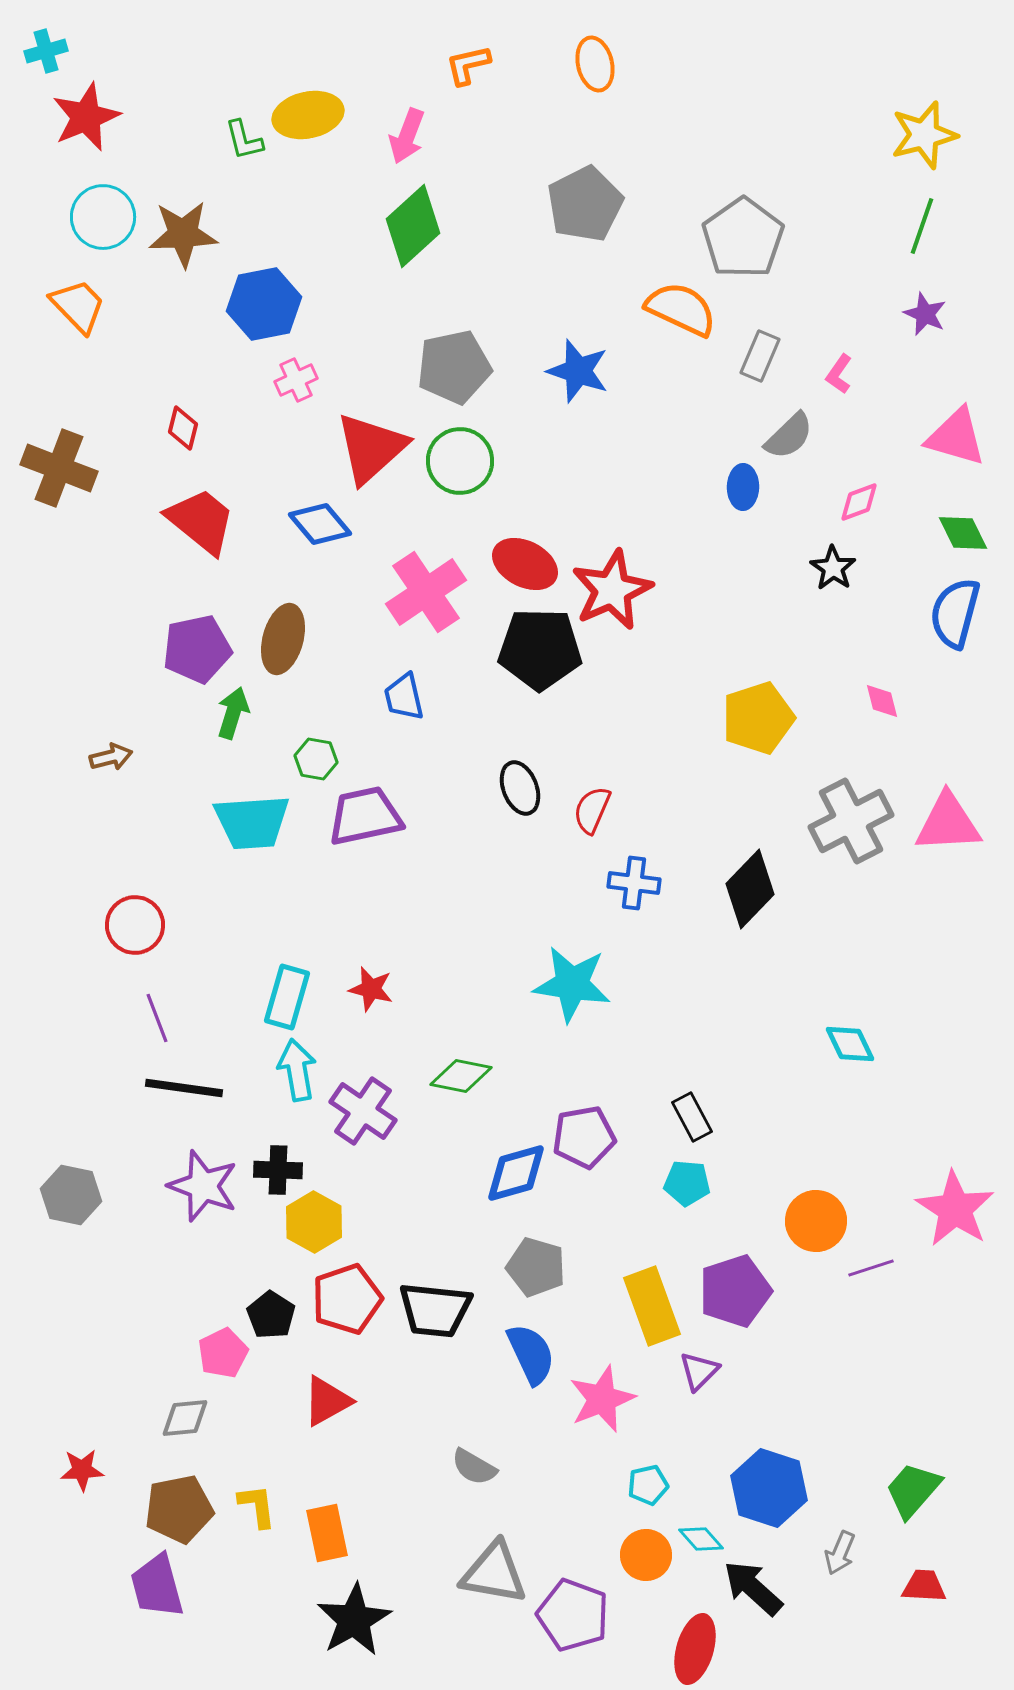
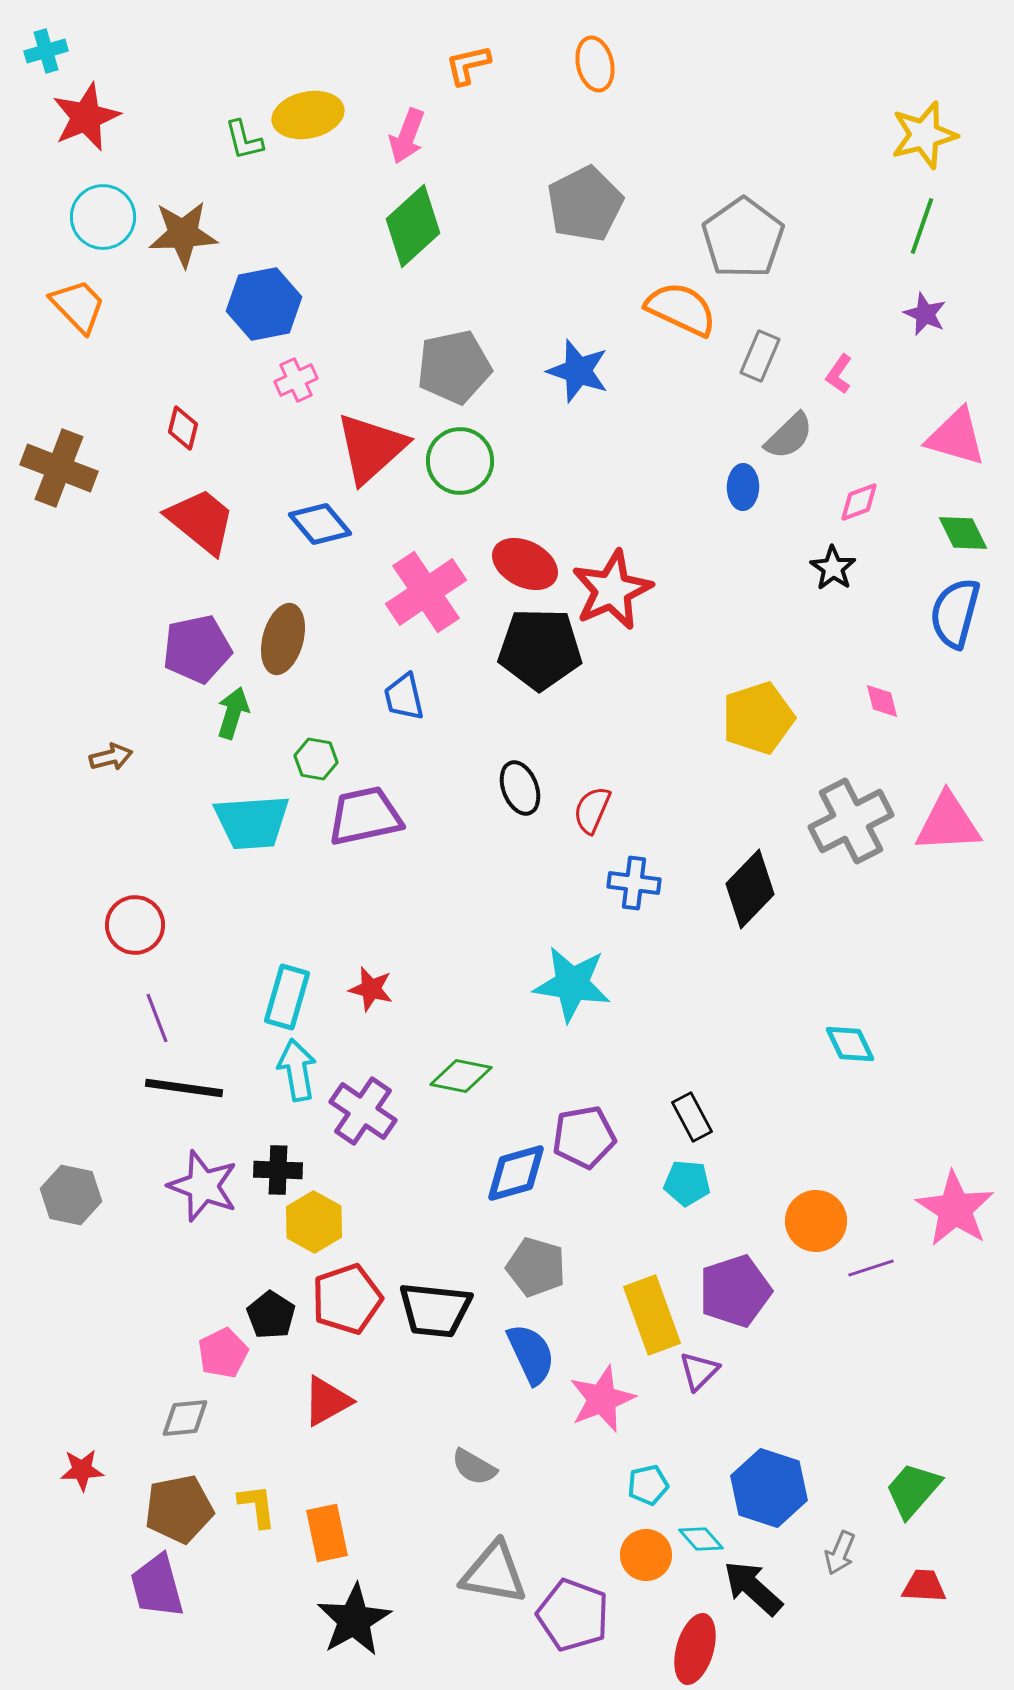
yellow rectangle at (652, 1306): moved 9 px down
